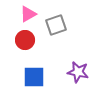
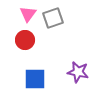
pink triangle: rotated 24 degrees counterclockwise
gray square: moved 3 px left, 7 px up
blue square: moved 1 px right, 2 px down
